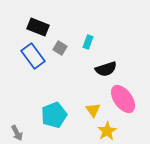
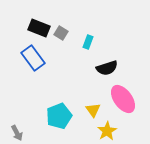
black rectangle: moved 1 px right, 1 px down
gray square: moved 1 px right, 15 px up
blue rectangle: moved 2 px down
black semicircle: moved 1 px right, 1 px up
cyan pentagon: moved 5 px right, 1 px down
